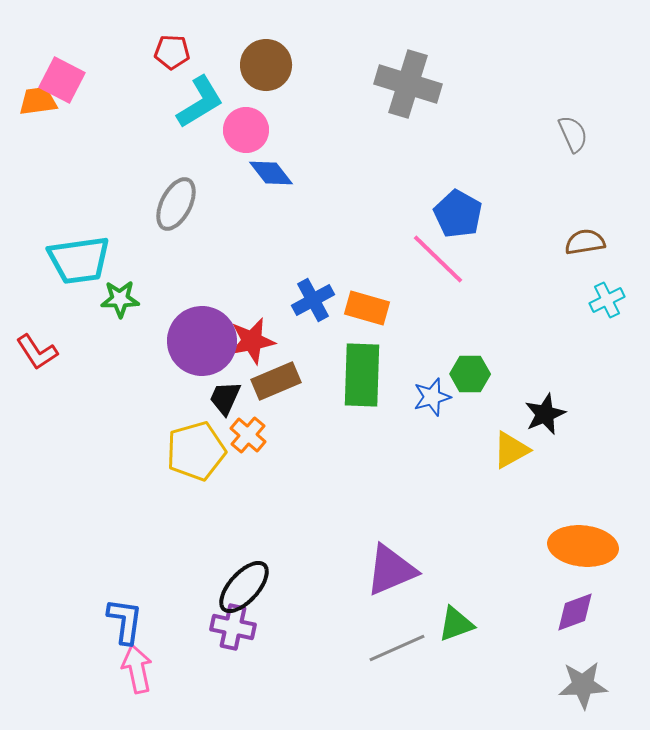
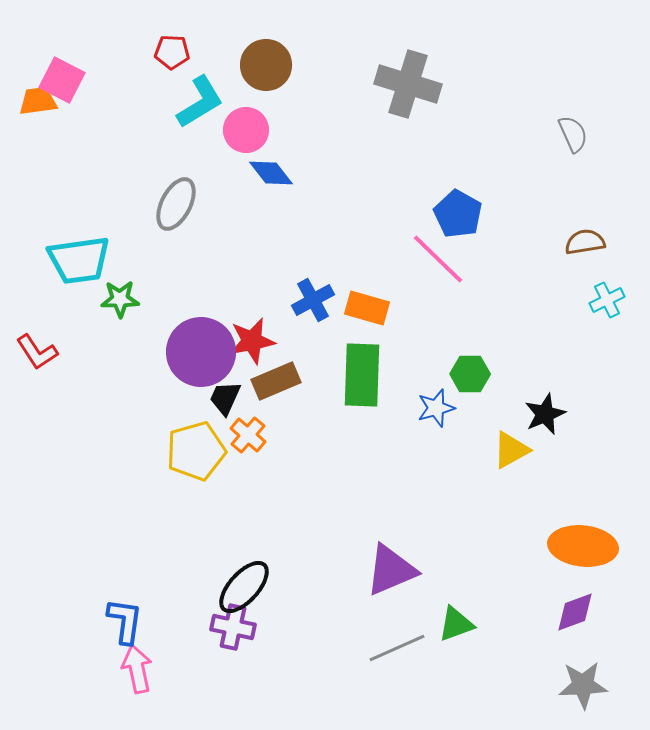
purple circle: moved 1 px left, 11 px down
blue star: moved 4 px right, 11 px down
